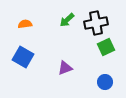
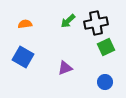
green arrow: moved 1 px right, 1 px down
